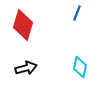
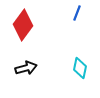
red diamond: rotated 20 degrees clockwise
cyan diamond: moved 1 px down
